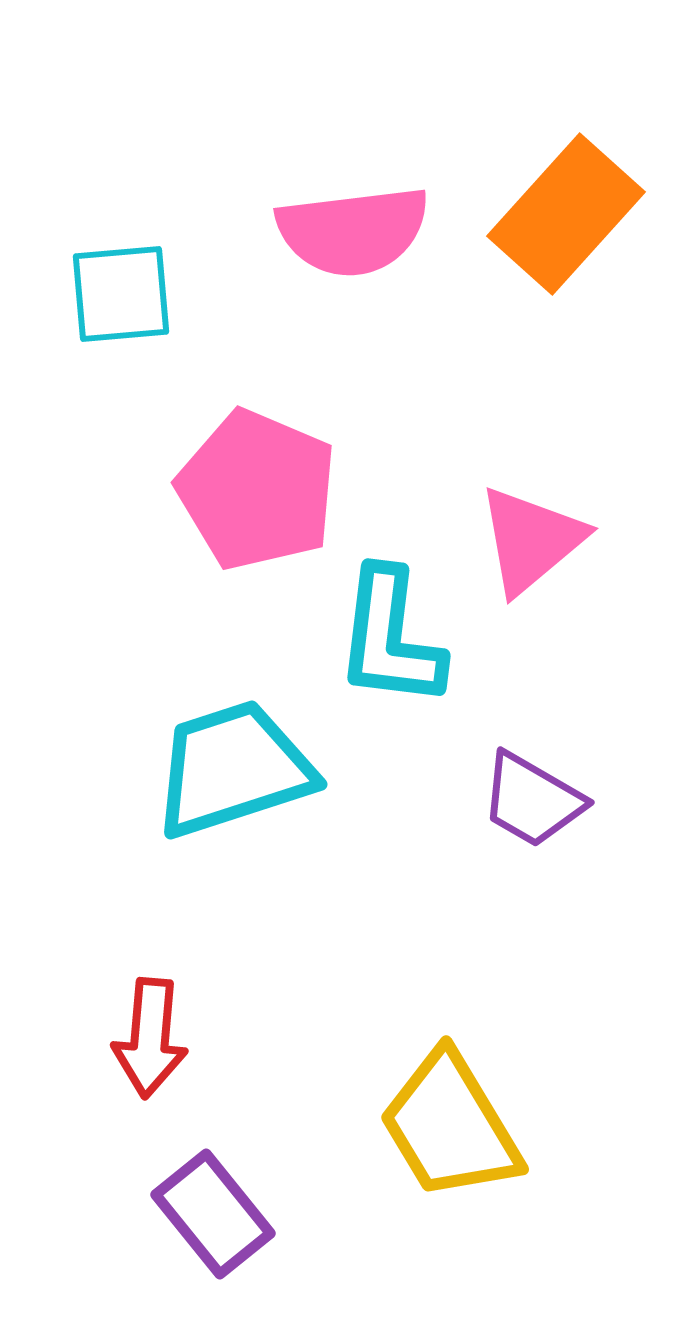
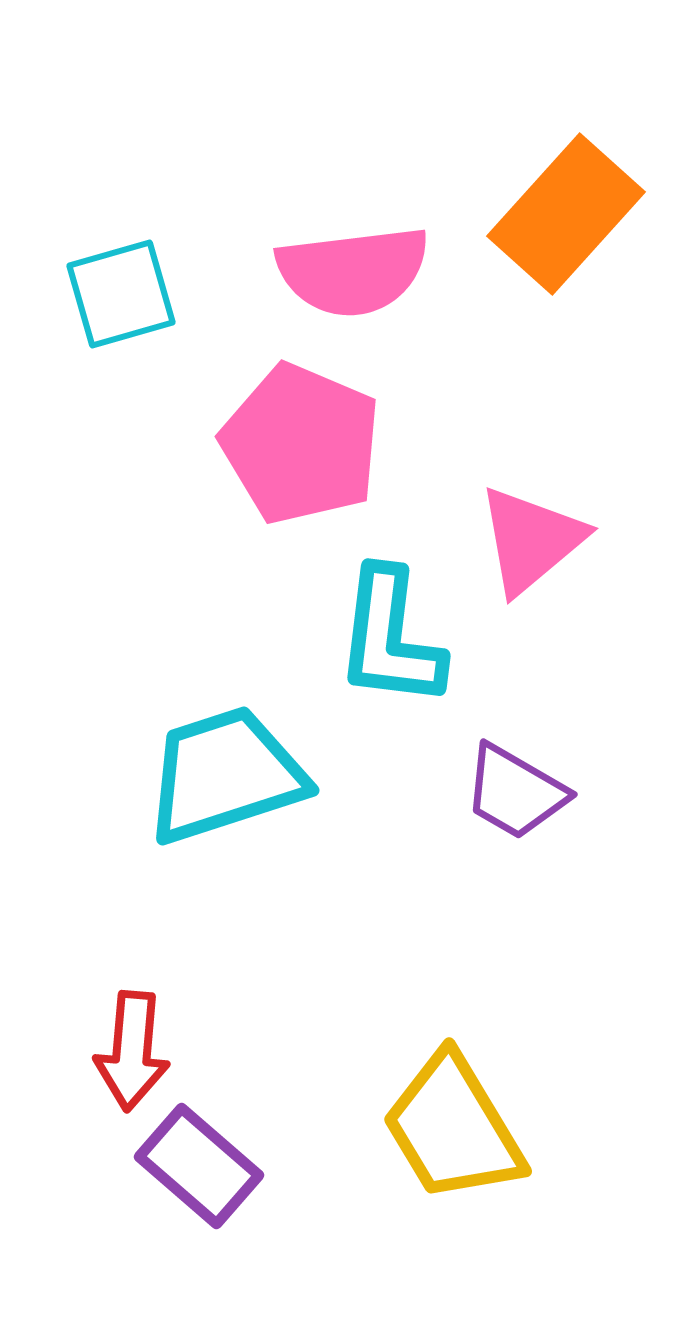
pink semicircle: moved 40 px down
cyan square: rotated 11 degrees counterclockwise
pink pentagon: moved 44 px right, 46 px up
cyan trapezoid: moved 8 px left, 6 px down
purple trapezoid: moved 17 px left, 8 px up
red arrow: moved 18 px left, 13 px down
yellow trapezoid: moved 3 px right, 2 px down
purple rectangle: moved 14 px left, 48 px up; rotated 10 degrees counterclockwise
